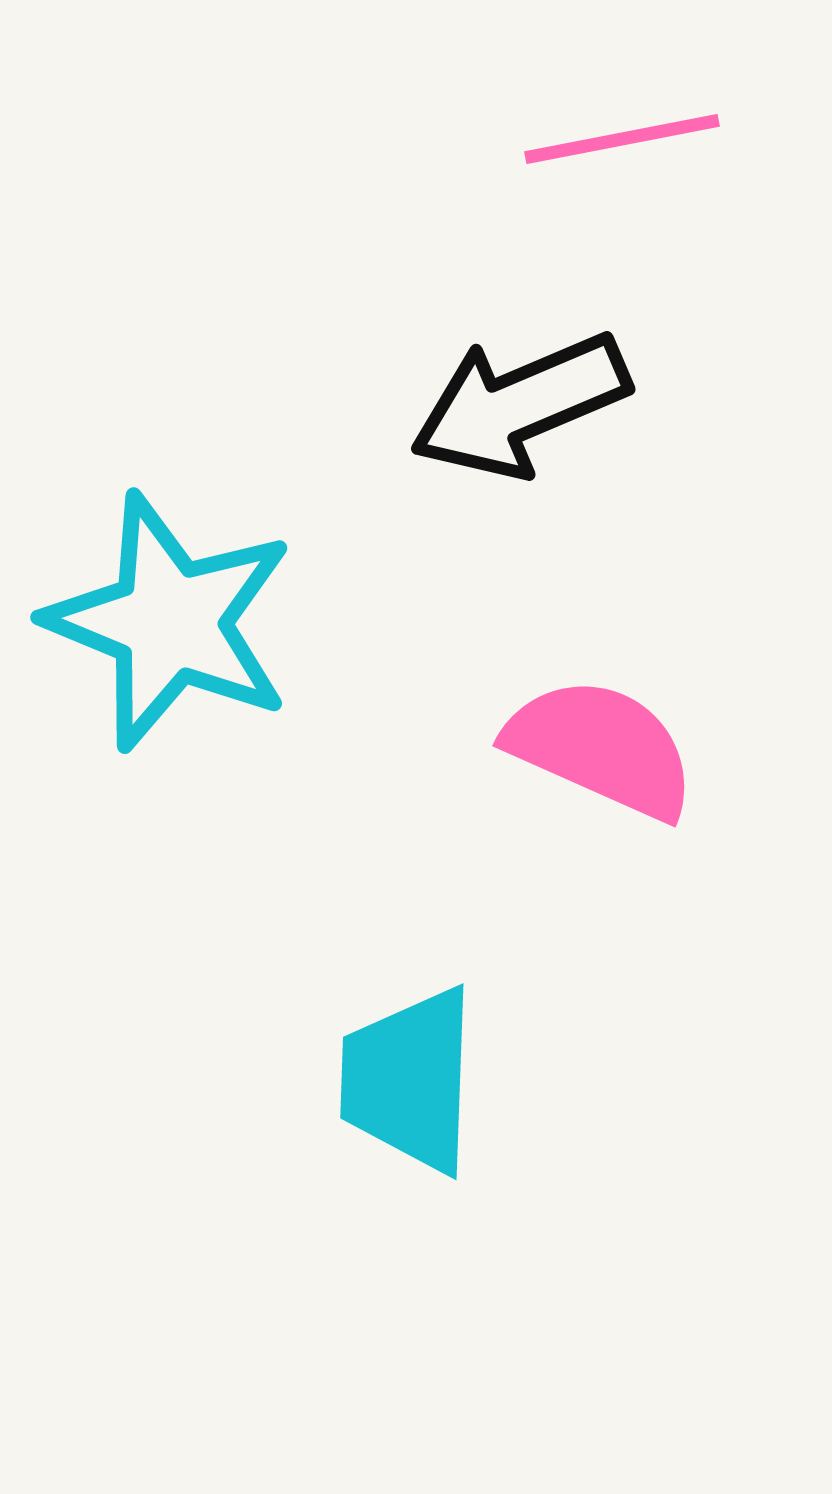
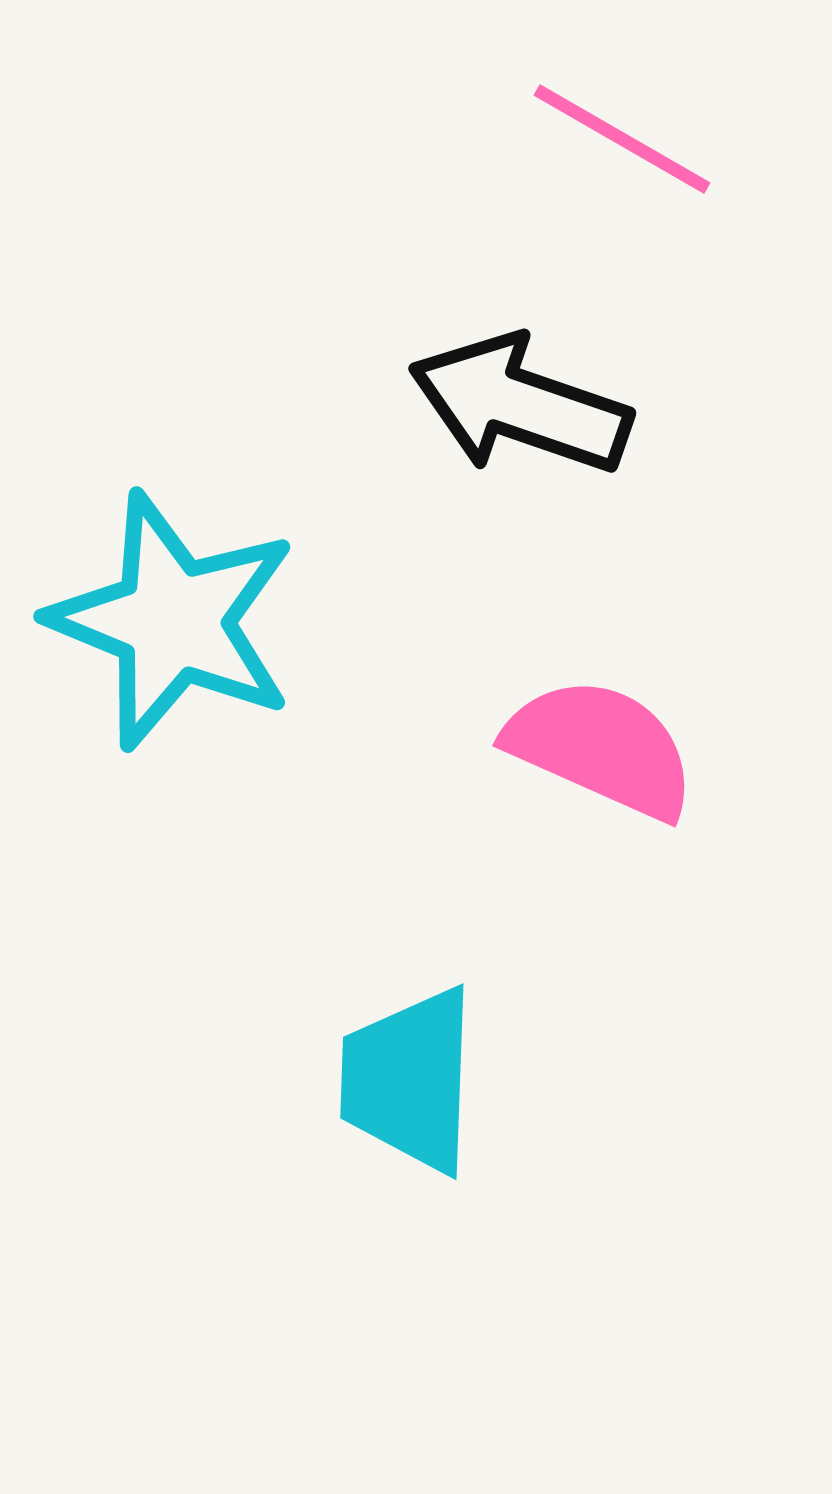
pink line: rotated 41 degrees clockwise
black arrow: rotated 42 degrees clockwise
cyan star: moved 3 px right, 1 px up
